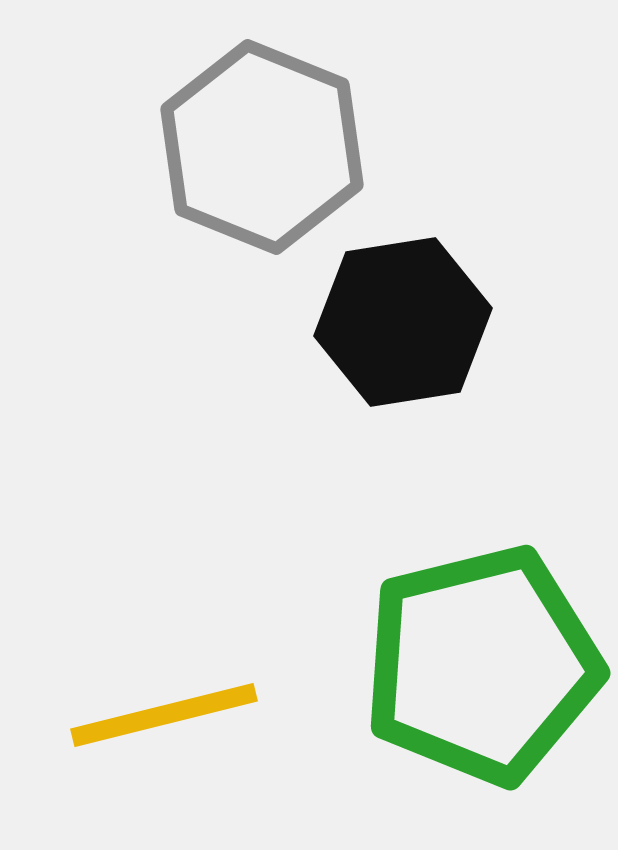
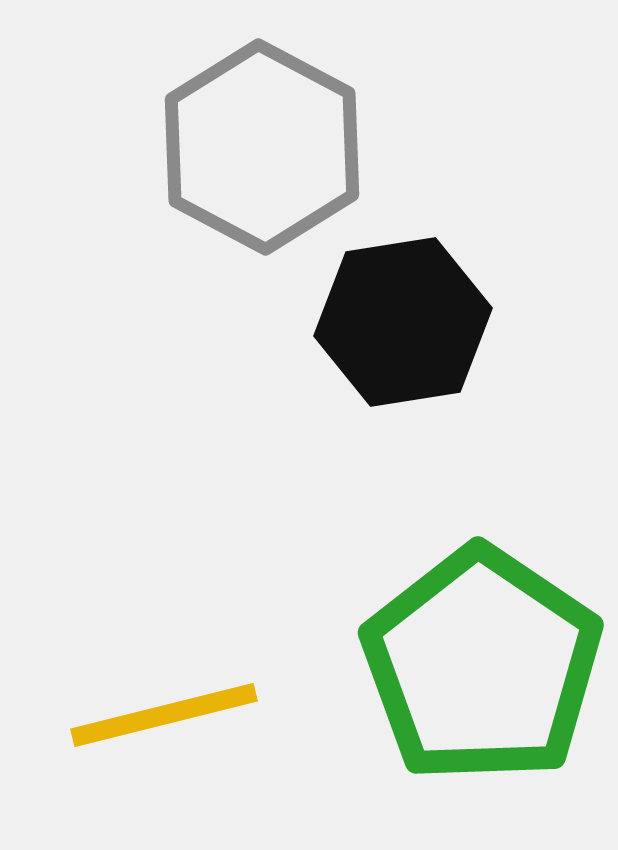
gray hexagon: rotated 6 degrees clockwise
green pentagon: rotated 24 degrees counterclockwise
